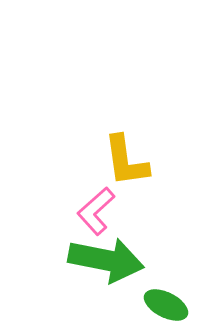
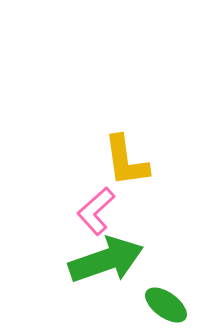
green arrow: rotated 30 degrees counterclockwise
green ellipse: rotated 9 degrees clockwise
